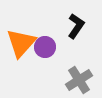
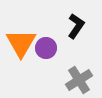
orange triangle: rotated 12 degrees counterclockwise
purple circle: moved 1 px right, 1 px down
